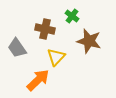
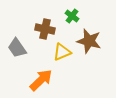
yellow triangle: moved 6 px right, 5 px up; rotated 24 degrees clockwise
orange arrow: moved 3 px right
